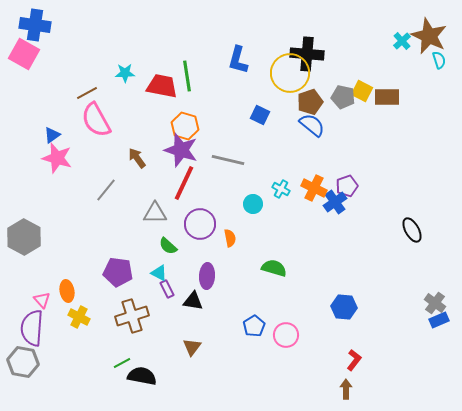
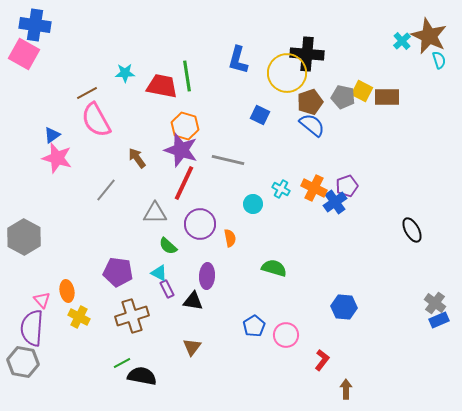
yellow circle at (290, 73): moved 3 px left
red L-shape at (354, 360): moved 32 px left
